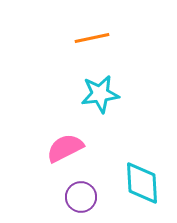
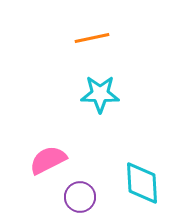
cyan star: rotated 9 degrees clockwise
pink semicircle: moved 17 px left, 12 px down
purple circle: moved 1 px left
